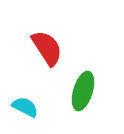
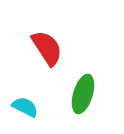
green ellipse: moved 3 px down
